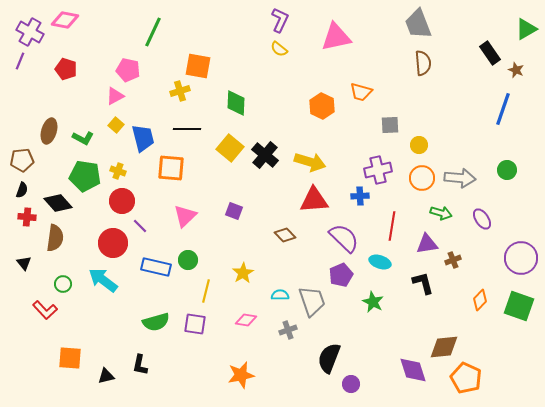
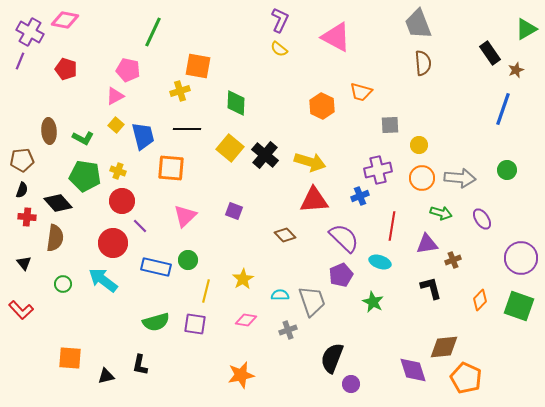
pink triangle at (336, 37): rotated 40 degrees clockwise
brown star at (516, 70): rotated 28 degrees clockwise
brown ellipse at (49, 131): rotated 20 degrees counterclockwise
blue trapezoid at (143, 138): moved 2 px up
blue cross at (360, 196): rotated 18 degrees counterclockwise
yellow star at (243, 273): moved 6 px down
black L-shape at (423, 283): moved 8 px right, 5 px down
red L-shape at (45, 310): moved 24 px left
black semicircle at (329, 358): moved 3 px right
